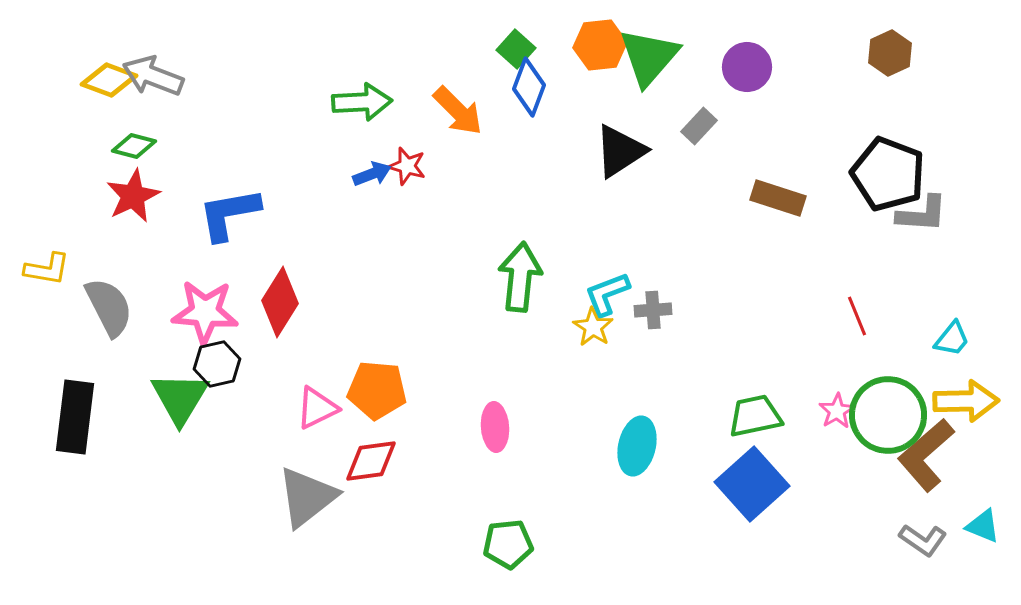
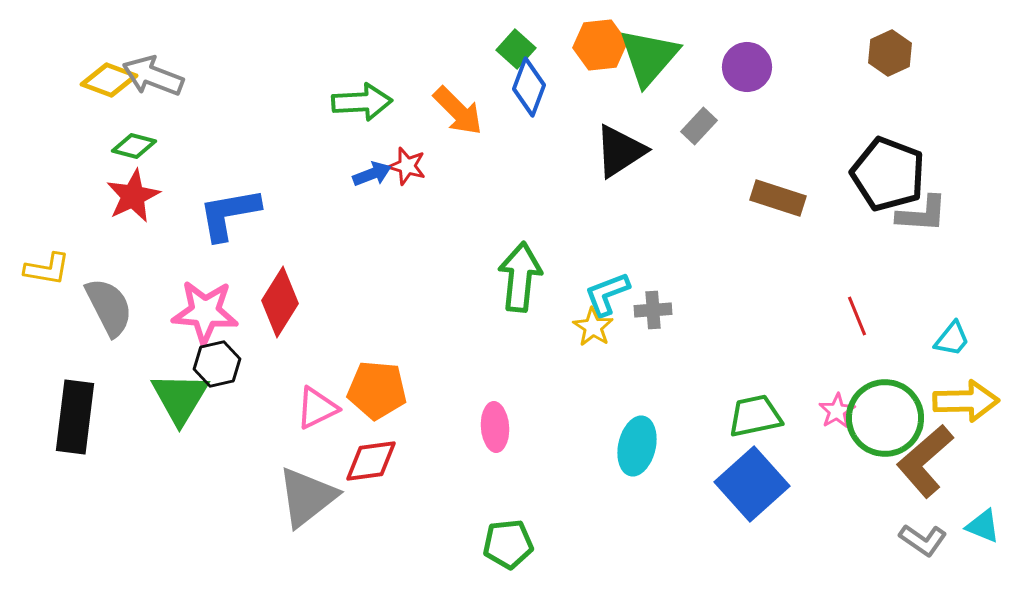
green circle at (888, 415): moved 3 px left, 3 px down
brown L-shape at (926, 455): moved 1 px left, 6 px down
